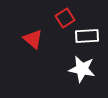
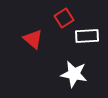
red square: moved 1 px left
white star: moved 8 px left, 5 px down
